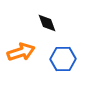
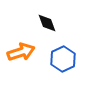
blue hexagon: rotated 25 degrees counterclockwise
